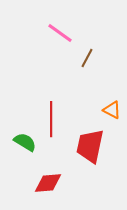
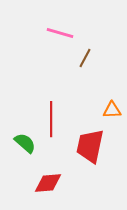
pink line: rotated 20 degrees counterclockwise
brown line: moved 2 px left
orange triangle: rotated 30 degrees counterclockwise
green semicircle: moved 1 px down; rotated 10 degrees clockwise
